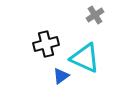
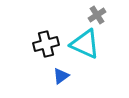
gray cross: moved 2 px right
cyan triangle: moved 14 px up
